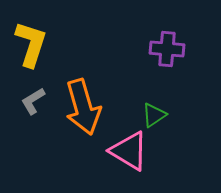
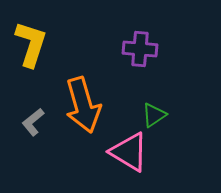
purple cross: moved 27 px left
gray L-shape: moved 21 px down; rotated 8 degrees counterclockwise
orange arrow: moved 2 px up
pink triangle: moved 1 px down
